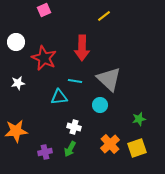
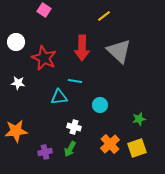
pink square: rotated 32 degrees counterclockwise
gray triangle: moved 10 px right, 28 px up
white star: rotated 16 degrees clockwise
